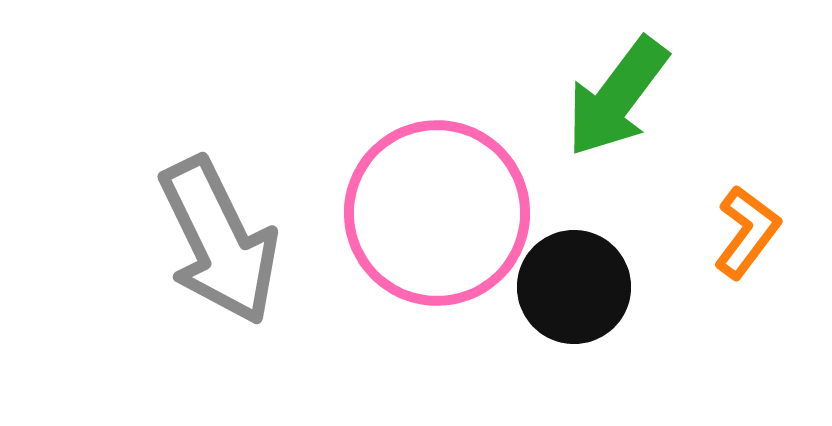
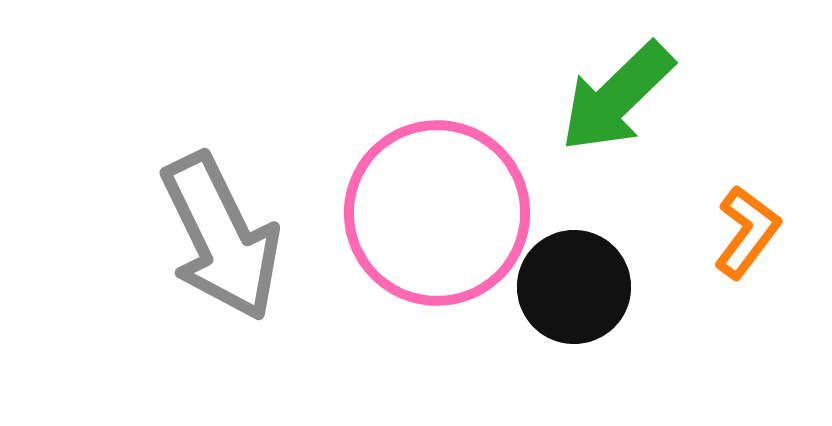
green arrow: rotated 9 degrees clockwise
gray arrow: moved 2 px right, 4 px up
